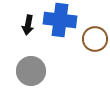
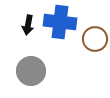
blue cross: moved 2 px down
